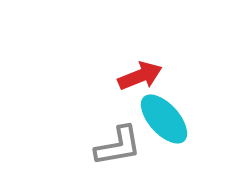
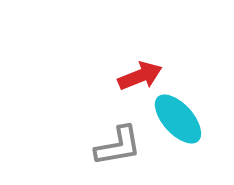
cyan ellipse: moved 14 px right
